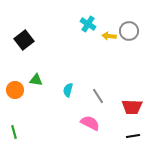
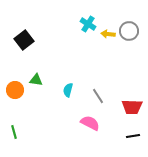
yellow arrow: moved 1 px left, 2 px up
